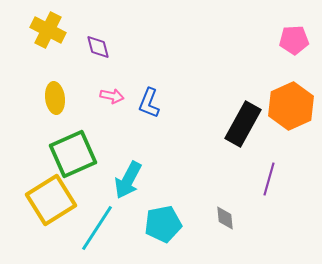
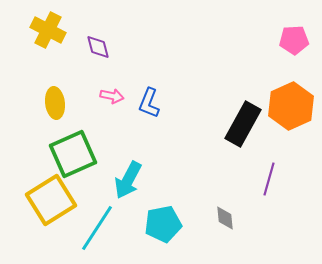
yellow ellipse: moved 5 px down
